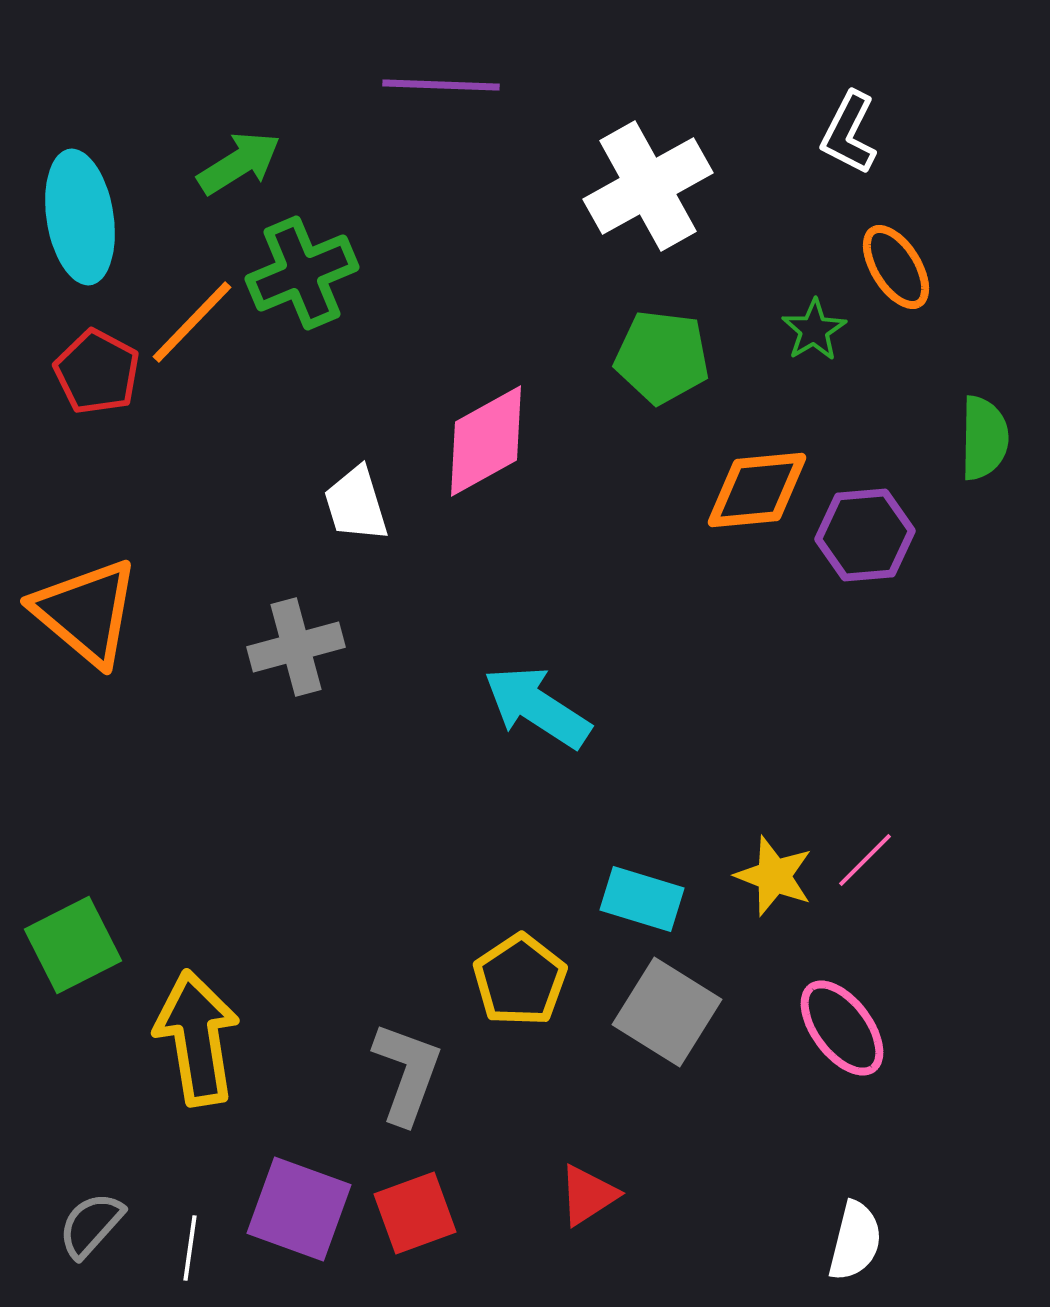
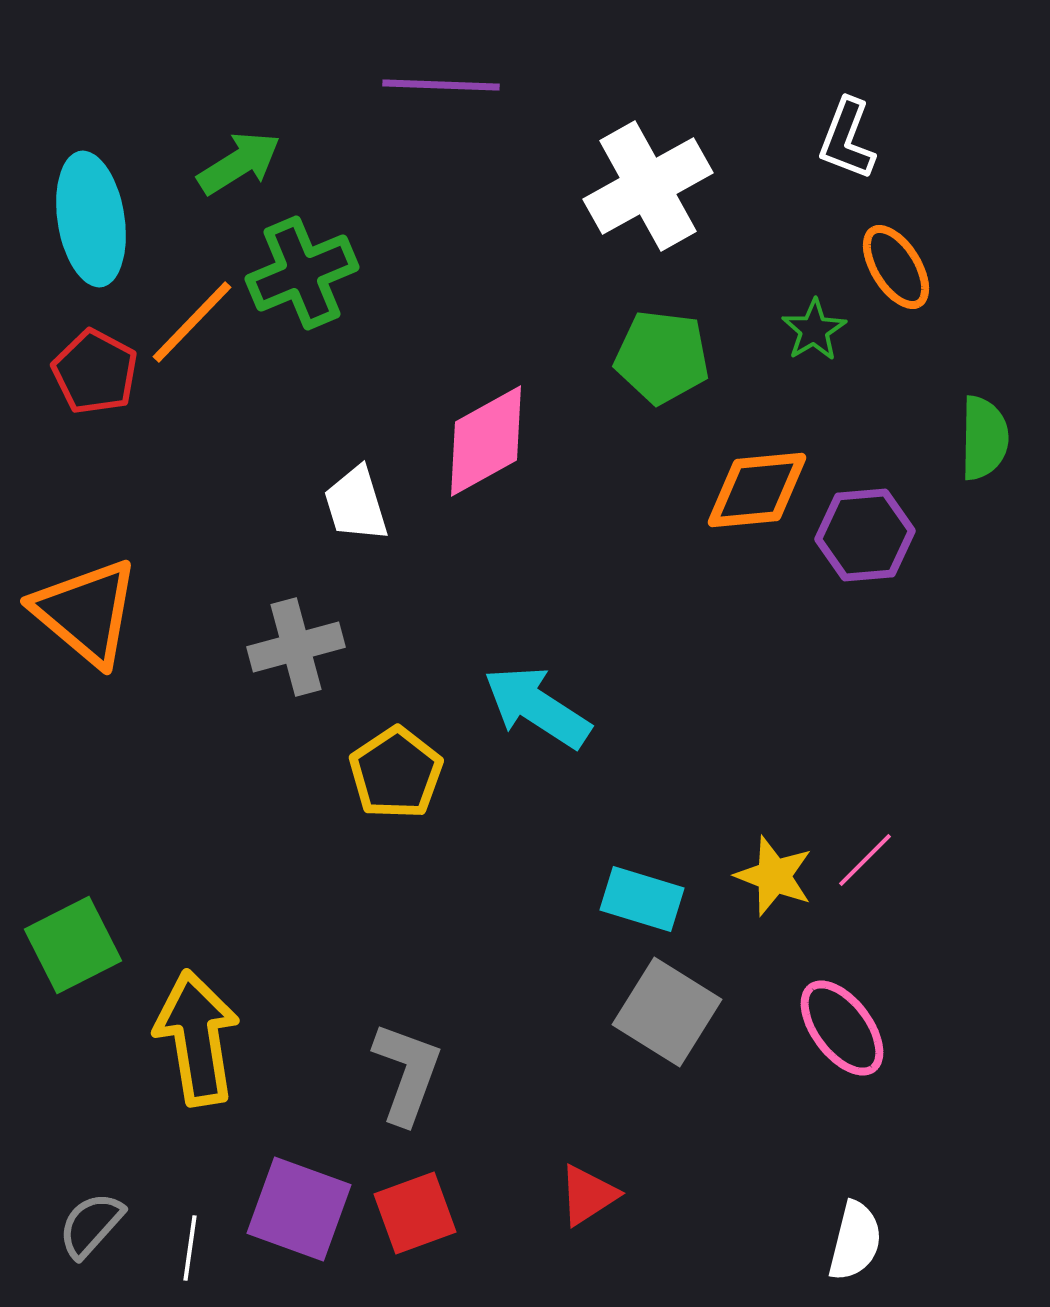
white L-shape: moved 2 px left, 6 px down; rotated 6 degrees counterclockwise
cyan ellipse: moved 11 px right, 2 px down
red pentagon: moved 2 px left
yellow pentagon: moved 124 px left, 207 px up
